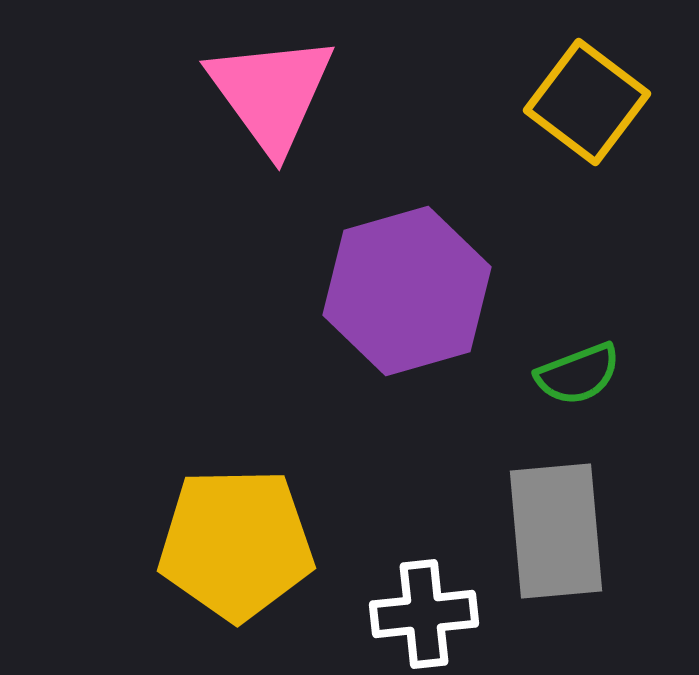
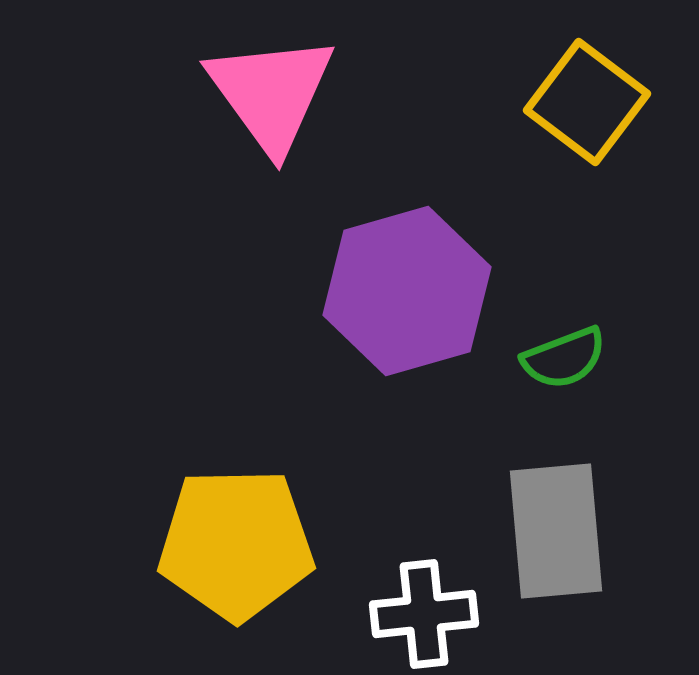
green semicircle: moved 14 px left, 16 px up
